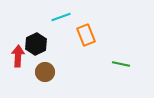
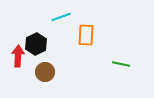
orange rectangle: rotated 25 degrees clockwise
